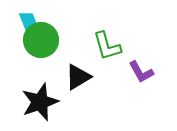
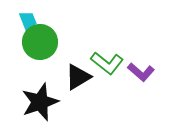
green circle: moved 1 px left, 2 px down
green L-shape: moved 17 px down; rotated 36 degrees counterclockwise
purple L-shape: rotated 20 degrees counterclockwise
